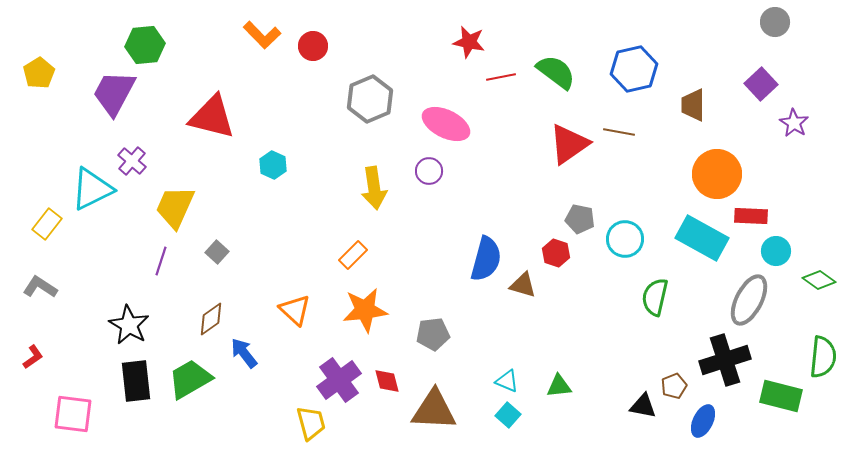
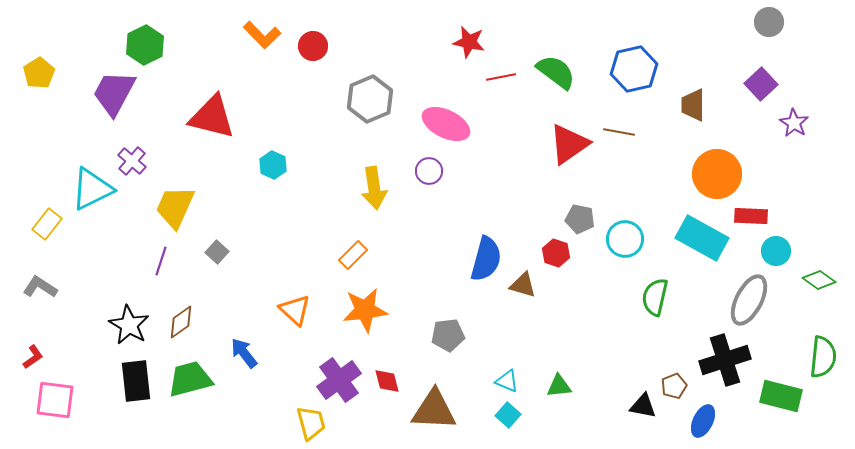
gray circle at (775, 22): moved 6 px left
green hexagon at (145, 45): rotated 21 degrees counterclockwise
brown diamond at (211, 319): moved 30 px left, 3 px down
gray pentagon at (433, 334): moved 15 px right, 1 px down
green trapezoid at (190, 379): rotated 15 degrees clockwise
pink square at (73, 414): moved 18 px left, 14 px up
